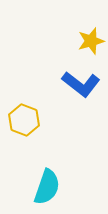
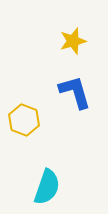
yellow star: moved 18 px left
blue L-shape: moved 6 px left, 8 px down; rotated 144 degrees counterclockwise
